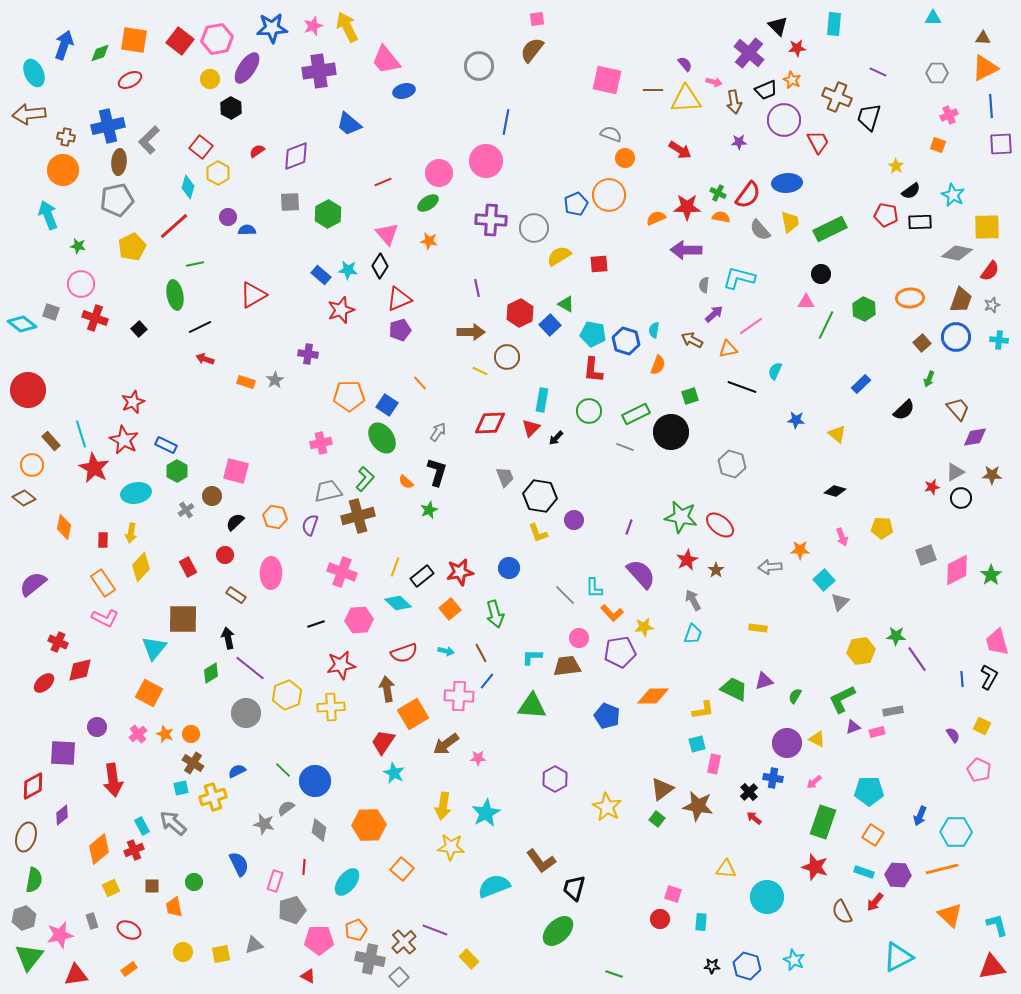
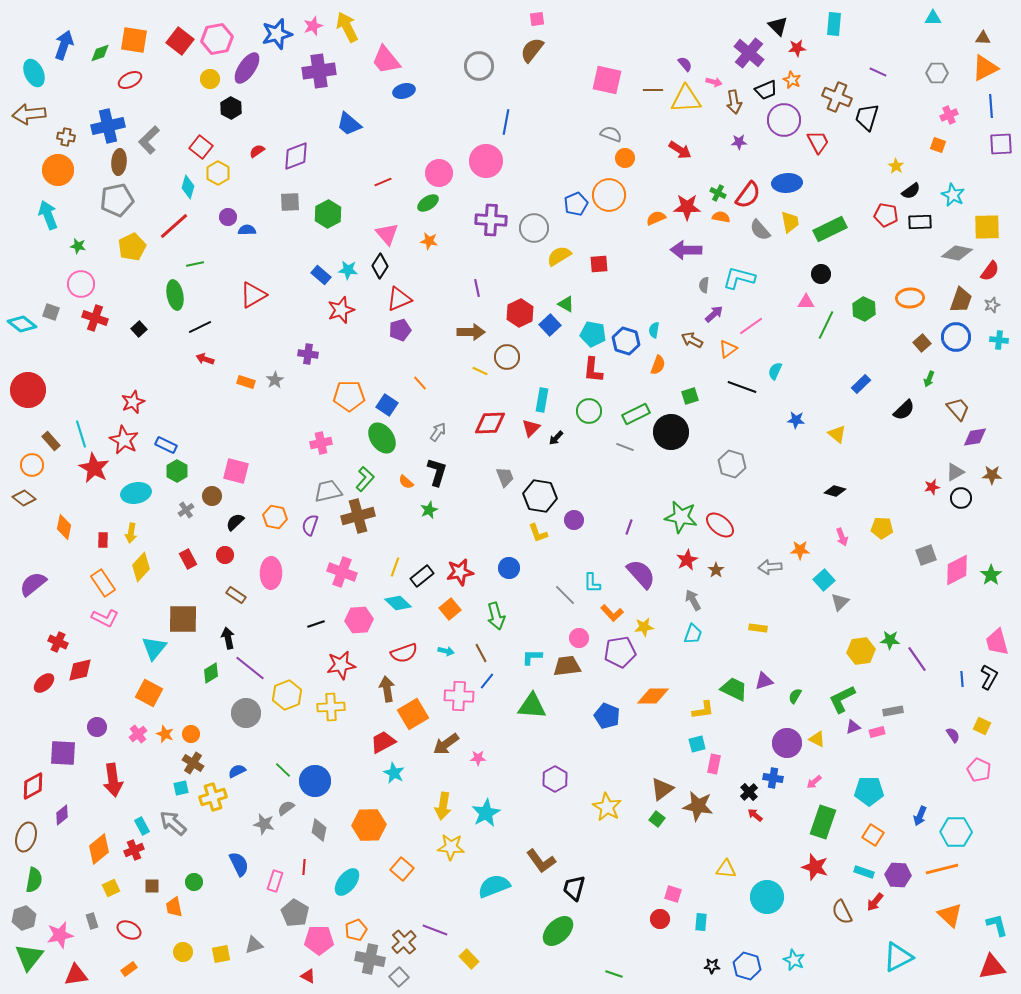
blue star at (272, 28): moved 5 px right, 6 px down; rotated 12 degrees counterclockwise
black trapezoid at (869, 117): moved 2 px left
orange circle at (63, 170): moved 5 px left
orange triangle at (728, 349): rotated 24 degrees counterclockwise
red rectangle at (188, 567): moved 8 px up
cyan L-shape at (594, 588): moved 2 px left, 5 px up
green arrow at (495, 614): moved 1 px right, 2 px down
green star at (896, 636): moved 6 px left, 4 px down
red trapezoid at (383, 742): rotated 28 degrees clockwise
red arrow at (754, 818): moved 1 px right, 3 px up
gray pentagon at (292, 910): moved 3 px right, 3 px down; rotated 24 degrees counterclockwise
